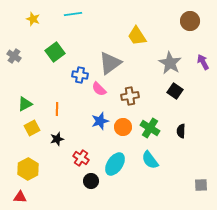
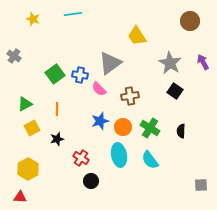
green square: moved 22 px down
cyan ellipse: moved 4 px right, 9 px up; rotated 45 degrees counterclockwise
